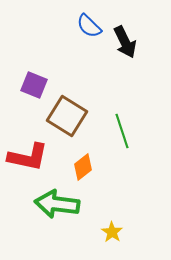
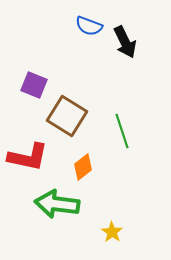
blue semicircle: rotated 24 degrees counterclockwise
